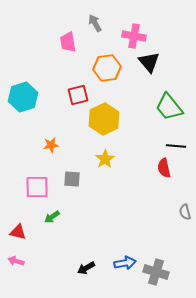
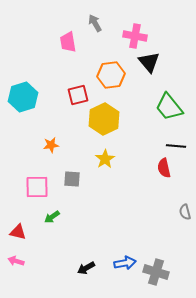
pink cross: moved 1 px right
orange hexagon: moved 4 px right, 7 px down
